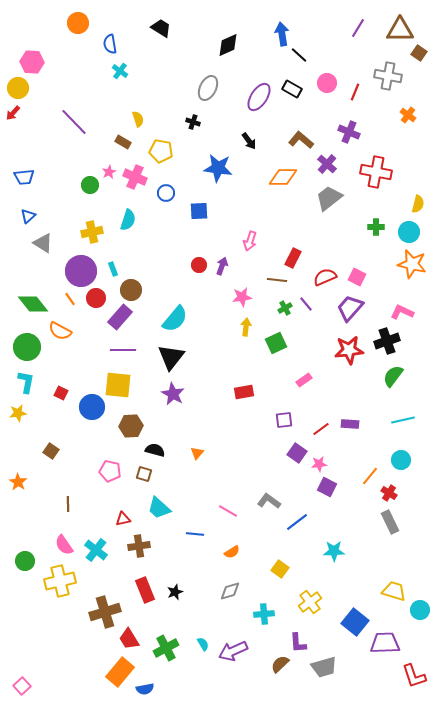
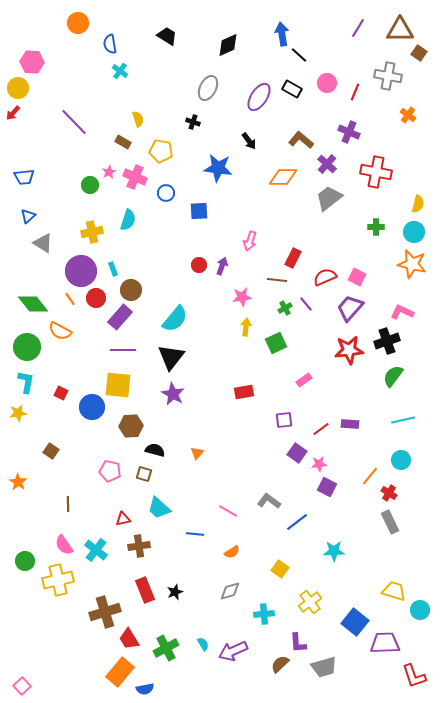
black trapezoid at (161, 28): moved 6 px right, 8 px down
cyan circle at (409, 232): moved 5 px right
yellow cross at (60, 581): moved 2 px left, 1 px up
